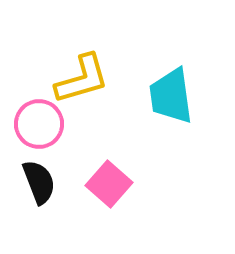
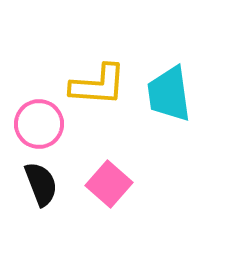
yellow L-shape: moved 16 px right, 6 px down; rotated 20 degrees clockwise
cyan trapezoid: moved 2 px left, 2 px up
black semicircle: moved 2 px right, 2 px down
